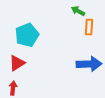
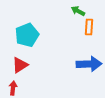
red triangle: moved 3 px right, 2 px down
